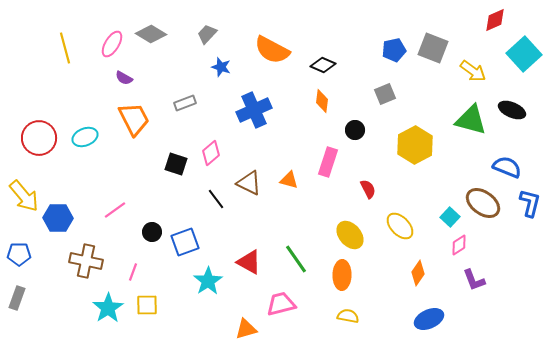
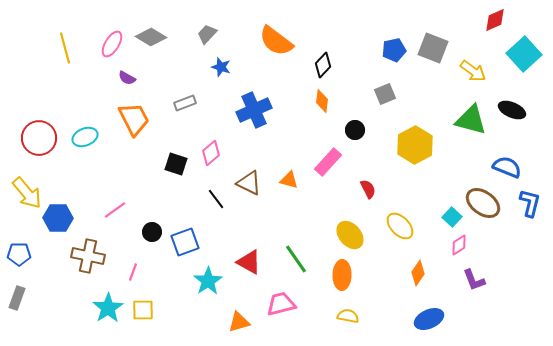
gray diamond at (151, 34): moved 3 px down
orange semicircle at (272, 50): moved 4 px right, 9 px up; rotated 9 degrees clockwise
black diamond at (323, 65): rotated 70 degrees counterclockwise
purple semicircle at (124, 78): moved 3 px right
pink rectangle at (328, 162): rotated 24 degrees clockwise
yellow arrow at (24, 196): moved 3 px right, 3 px up
cyan square at (450, 217): moved 2 px right
brown cross at (86, 261): moved 2 px right, 5 px up
yellow square at (147, 305): moved 4 px left, 5 px down
orange triangle at (246, 329): moved 7 px left, 7 px up
